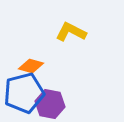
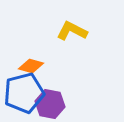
yellow L-shape: moved 1 px right, 1 px up
